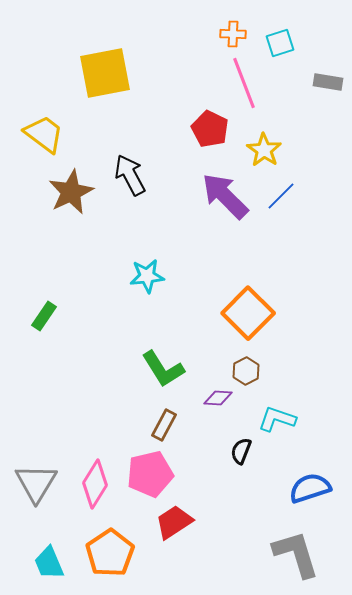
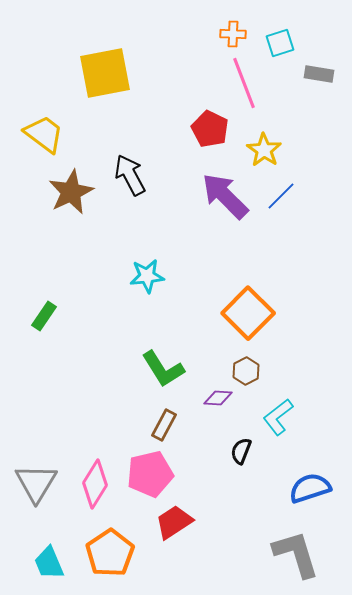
gray rectangle: moved 9 px left, 8 px up
cyan L-shape: moved 1 px right, 2 px up; rotated 57 degrees counterclockwise
